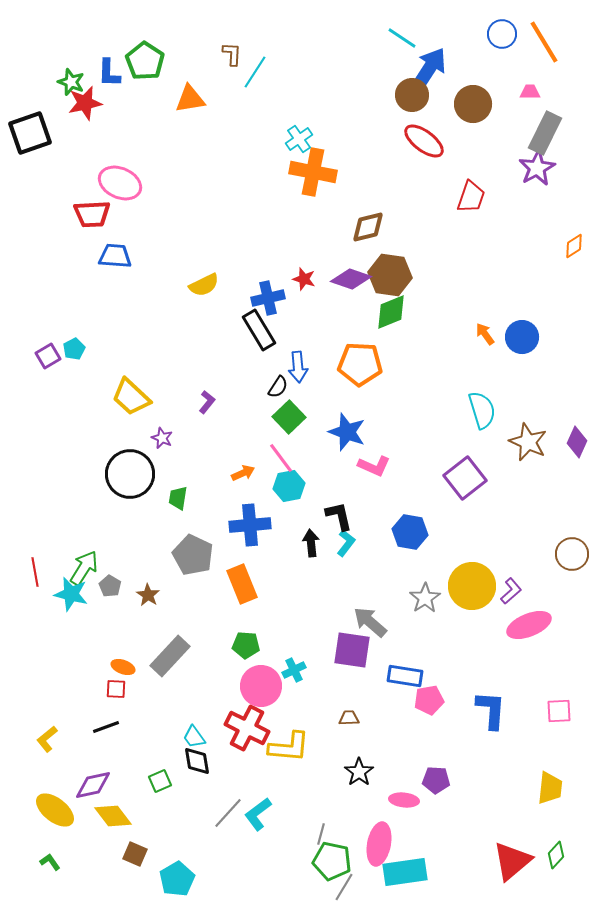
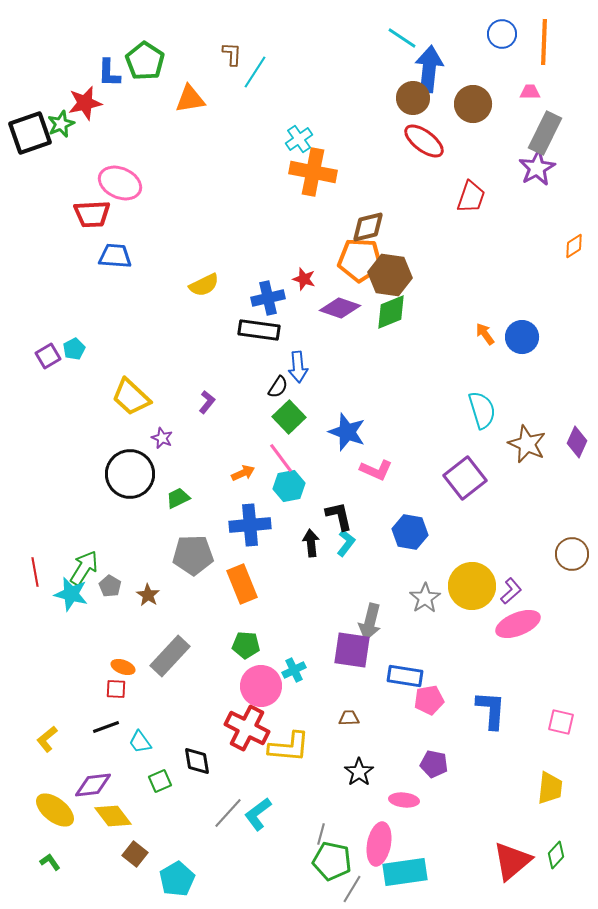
orange line at (544, 42): rotated 33 degrees clockwise
blue arrow at (429, 69): rotated 27 degrees counterclockwise
green star at (71, 82): moved 10 px left, 42 px down; rotated 28 degrees clockwise
brown circle at (412, 95): moved 1 px right, 3 px down
purple diamond at (351, 279): moved 11 px left, 29 px down
black rectangle at (259, 330): rotated 51 degrees counterclockwise
orange pentagon at (360, 364): moved 104 px up
brown star at (528, 442): moved 1 px left, 2 px down
pink L-shape at (374, 466): moved 2 px right, 4 px down
green trapezoid at (178, 498): rotated 55 degrees clockwise
gray pentagon at (193, 555): rotated 27 degrees counterclockwise
gray arrow at (370, 622): rotated 117 degrees counterclockwise
pink ellipse at (529, 625): moved 11 px left, 1 px up
pink square at (559, 711): moved 2 px right, 11 px down; rotated 16 degrees clockwise
cyan trapezoid at (194, 737): moved 54 px left, 5 px down
purple pentagon at (436, 780): moved 2 px left, 16 px up; rotated 8 degrees clockwise
purple diamond at (93, 785): rotated 6 degrees clockwise
brown square at (135, 854): rotated 15 degrees clockwise
gray line at (344, 887): moved 8 px right, 2 px down
